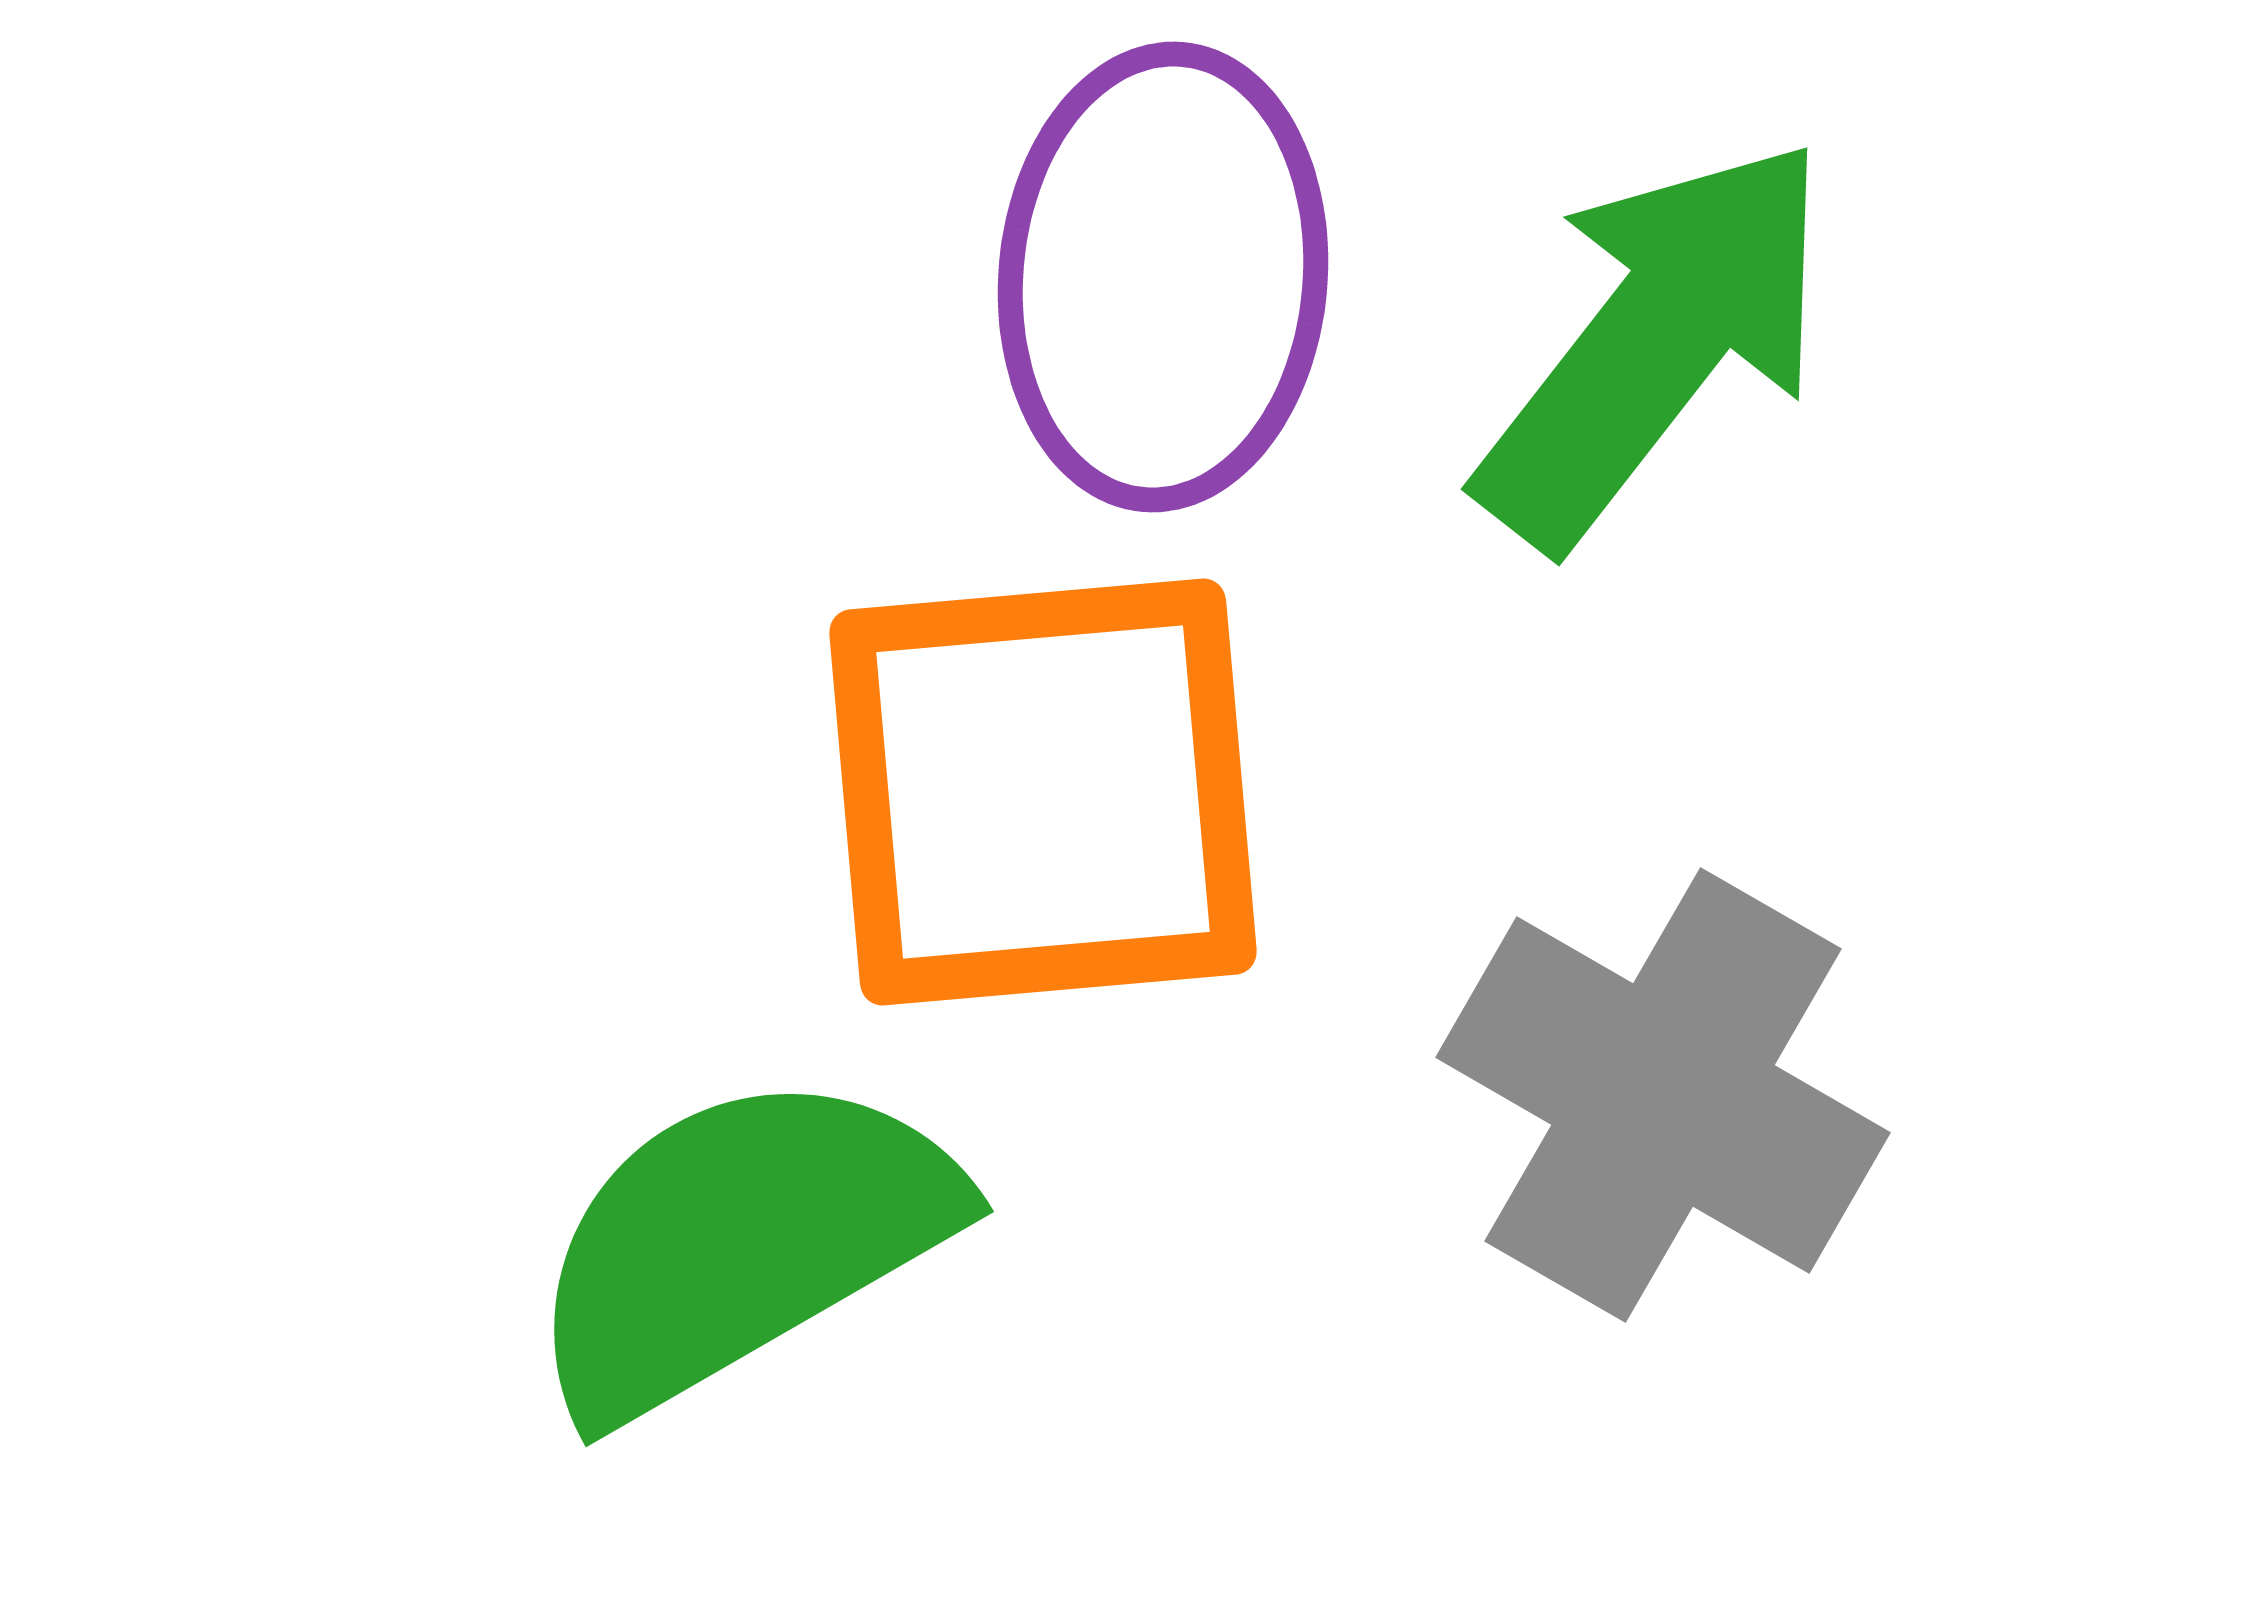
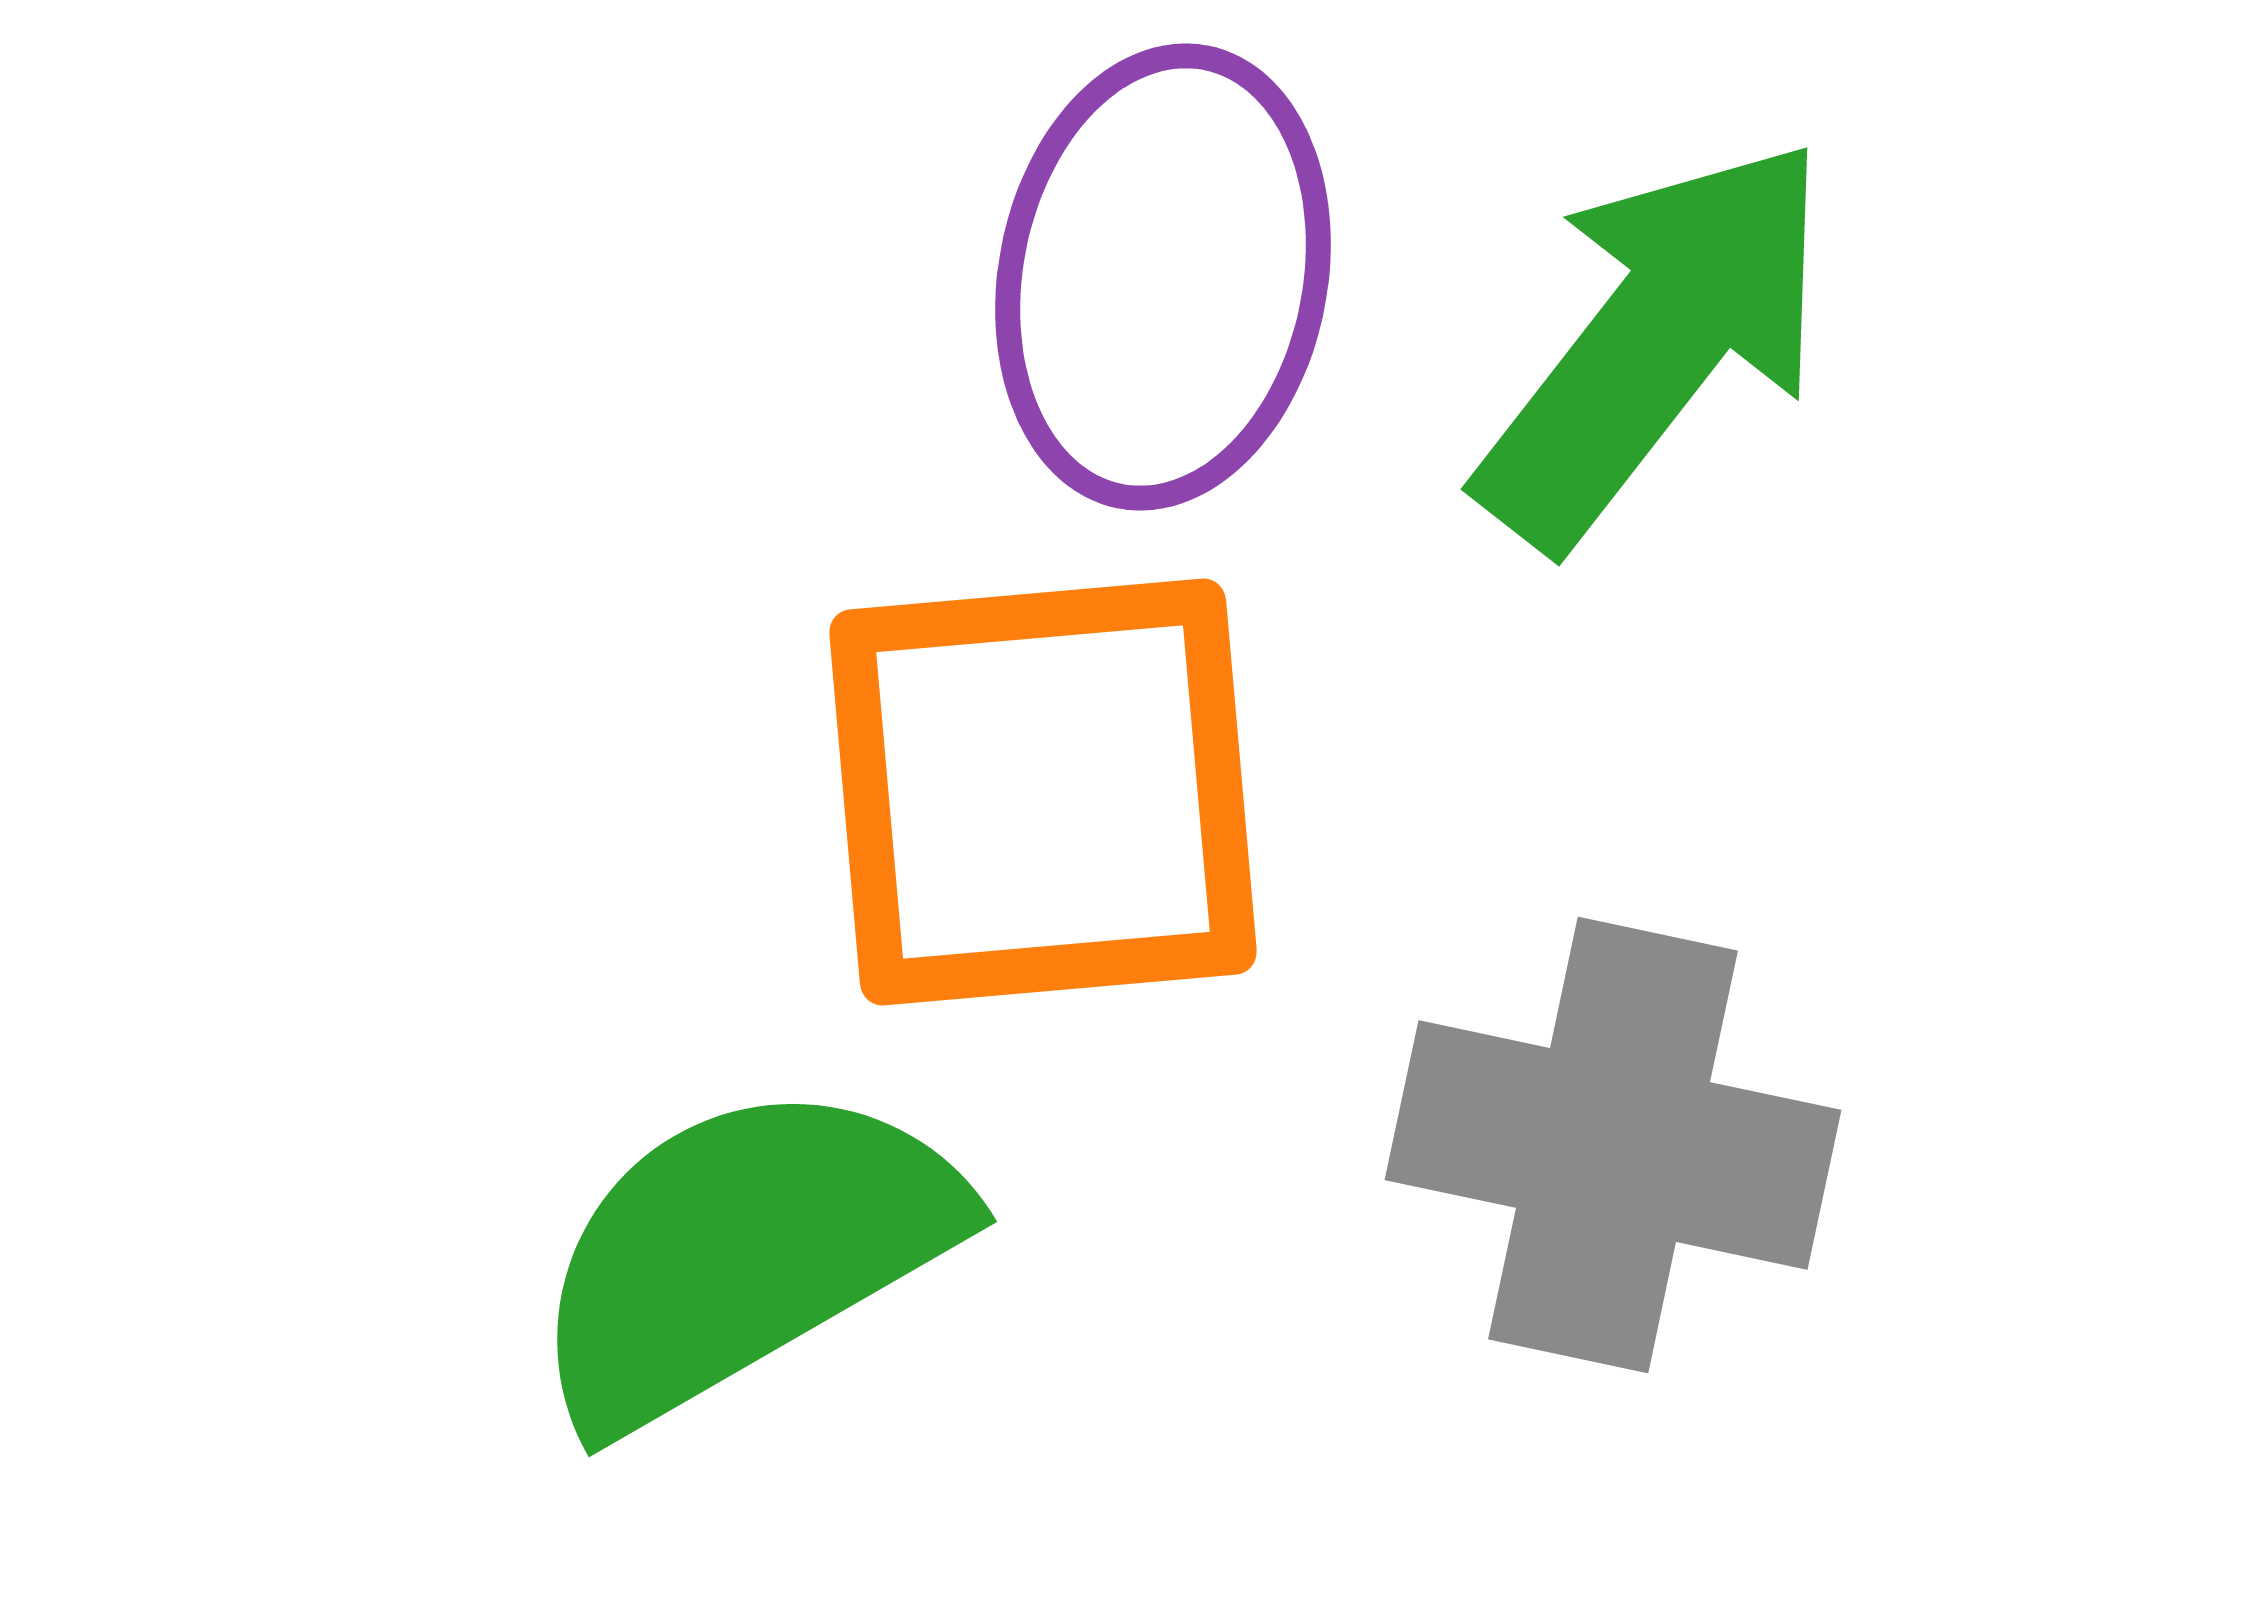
purple ellipse: rotated 6 degrees clockwise
gray cross: moved 50 px left, 50 px down; rotated 18 degrees counterclockwise
green semicircle: moved 3 px right, 10 px down
